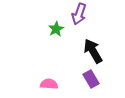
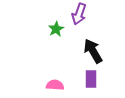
purple rectangle: rotated 30 degrees clockwise
pink semicircle: moved 6 px right, 1 px down
